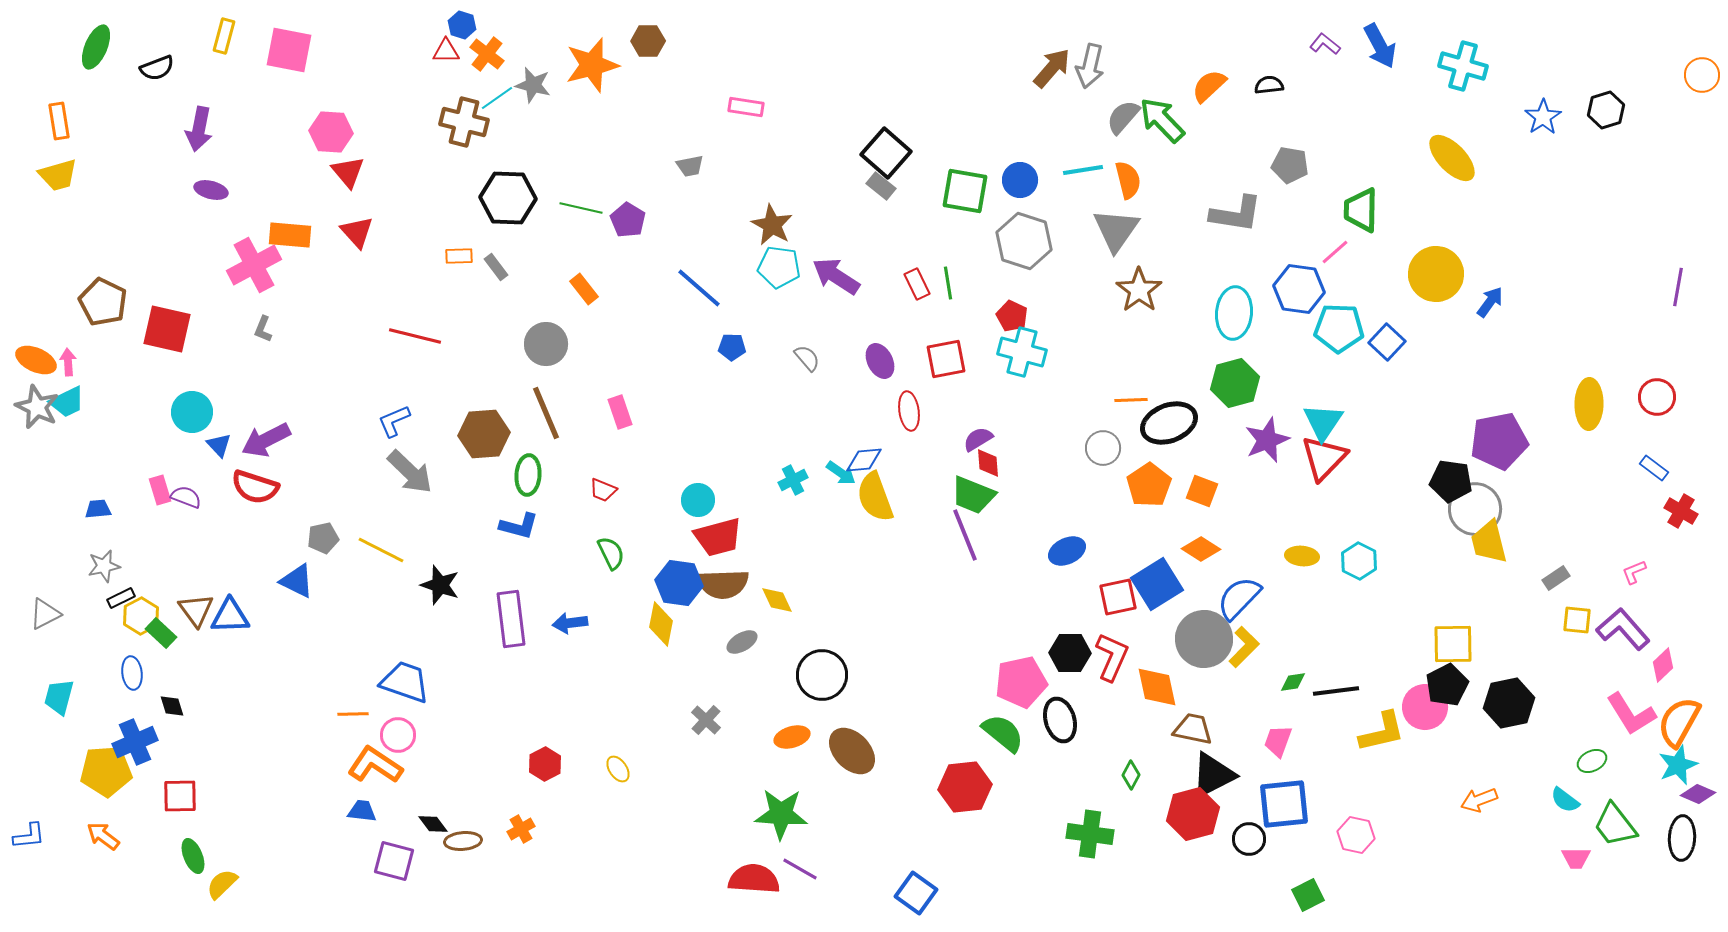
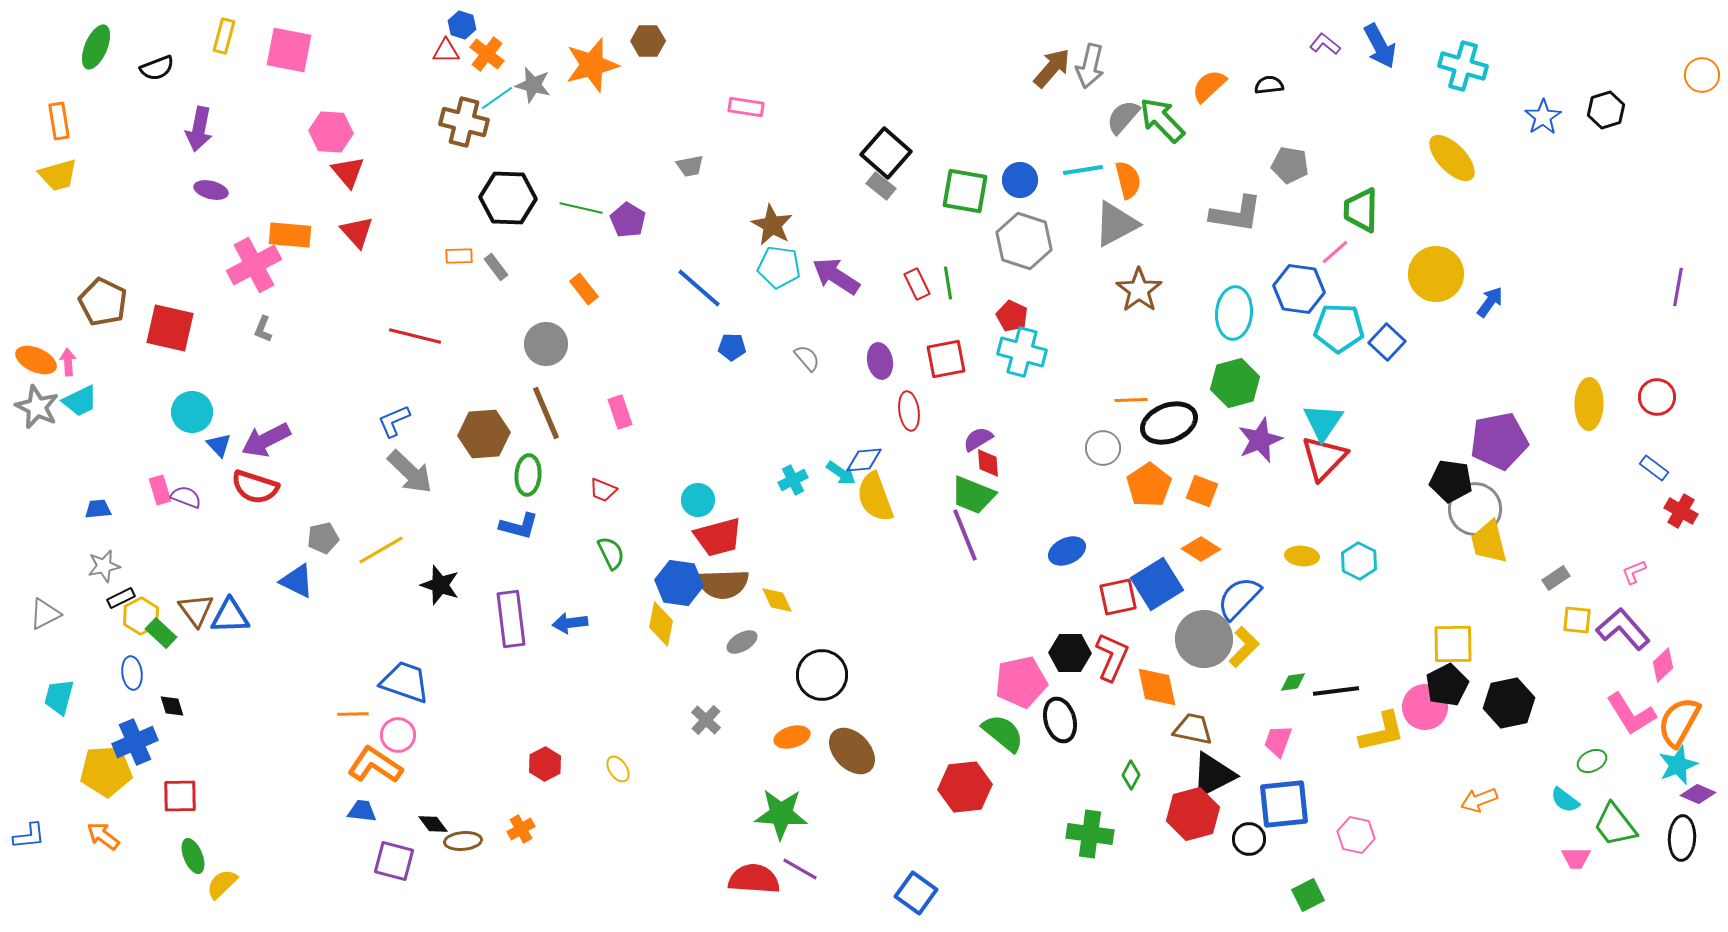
gray triangle at (1116, 230): moved 6 px up; rotated 27 degrees clockwise
red square at (167, 329): moved 3 px right, 1 px up
purple ellipse at (880, 361): rotated 16 degrees clockwise
cyan trapezoid at (67, 402): moved 13 px right, 1 px up
purple star at (1267, 440): moved 7 px left
yellow line at (381, 550): rotated 57 degrees counterclockwise
